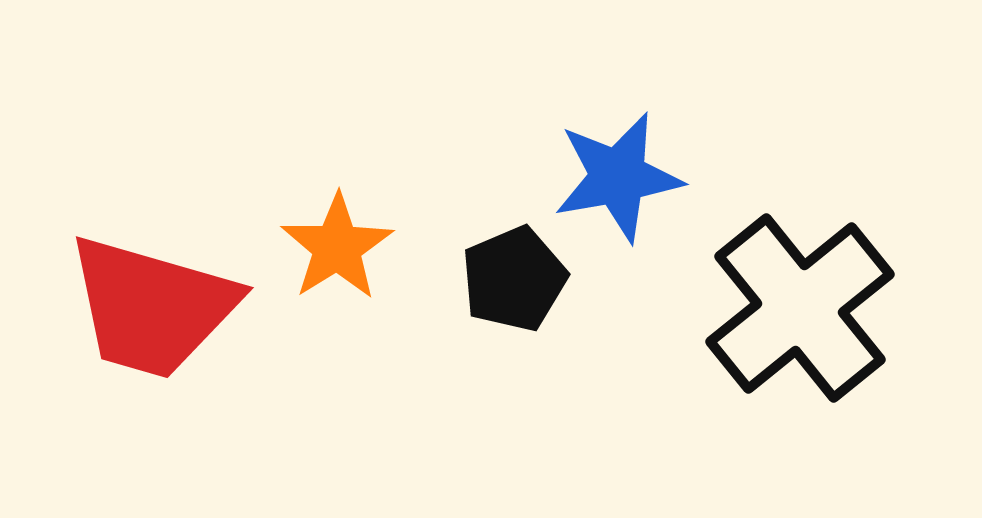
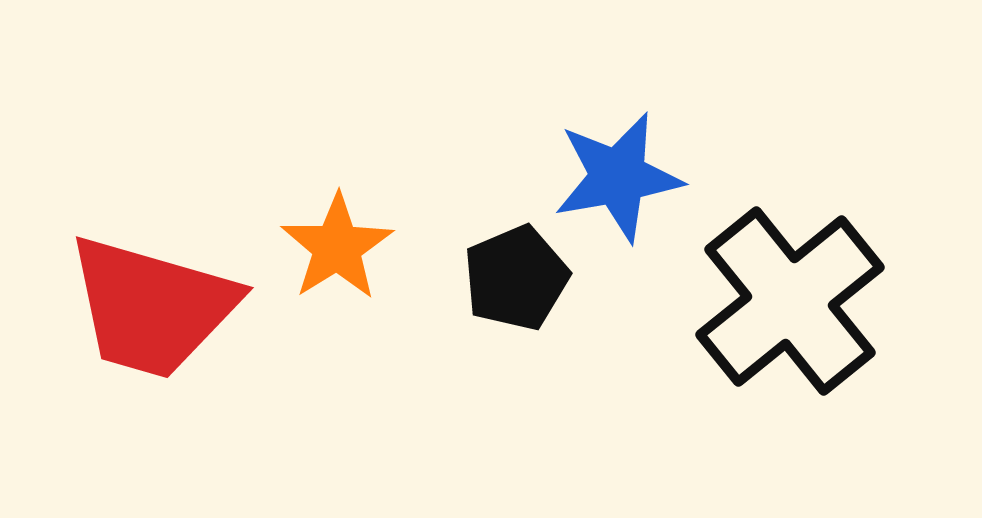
black pentagon: moved 2 px right, 1 px up
black cross: moved 10 px left, 7 px up
